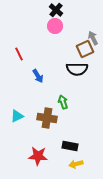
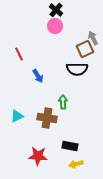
green arrow: rotated 16 degrees clockwise
